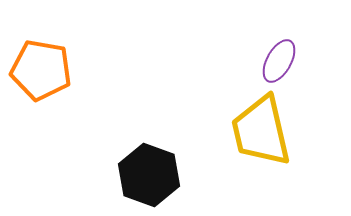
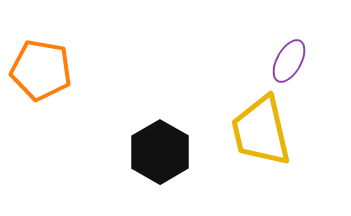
purple ellipse: moved 10 px right
black hexagon: moved 11 px right, 23 px up; rotated 10 degrees clockwise
